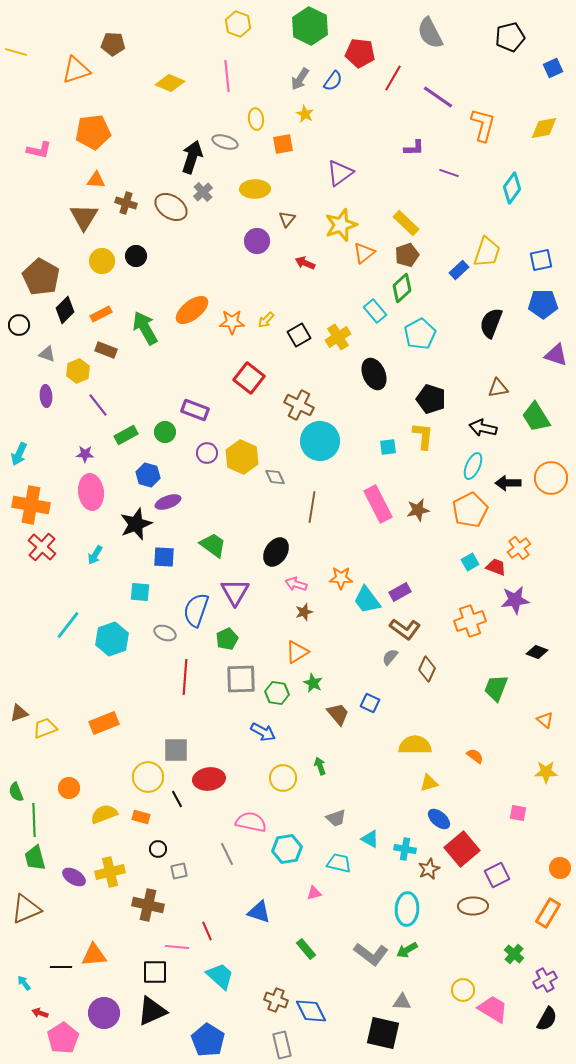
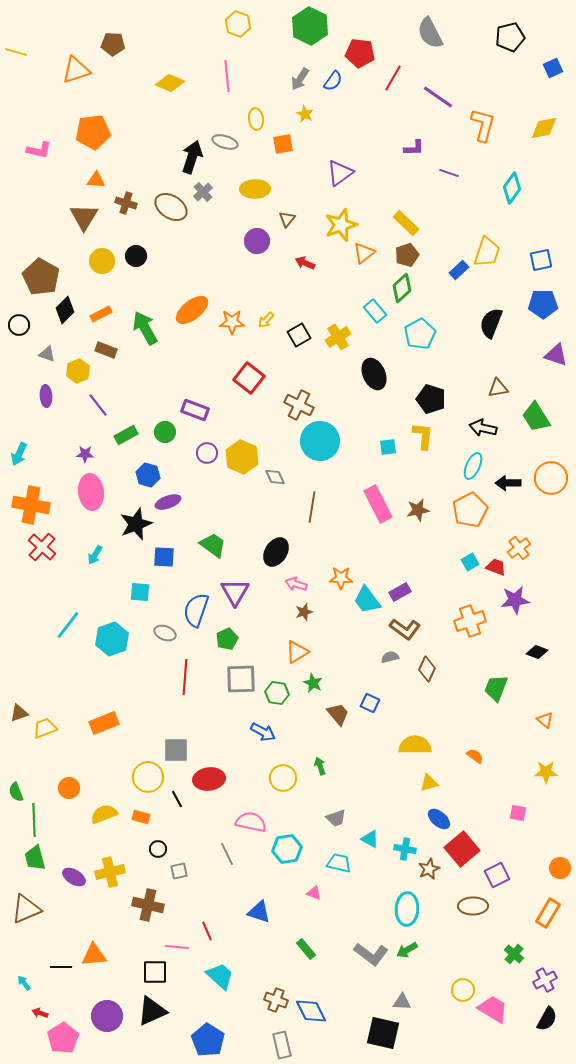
gray semicircle at (390, 657): rotated 36 degrees clockwise
pink triangle at (314, 893): rotated 35 degrees clockwise
purple circle at (104, 1013): moved 3 px right, 3 px down
